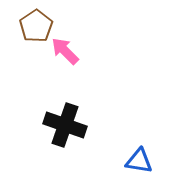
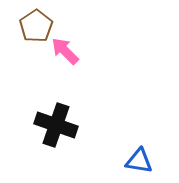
black cross: moved 9 px left
